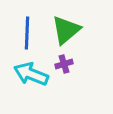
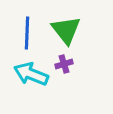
green triangle: rotated 28 degrees counterclockwise
